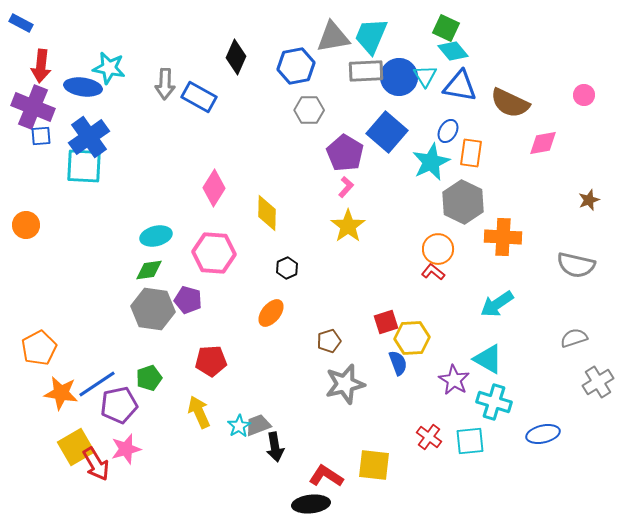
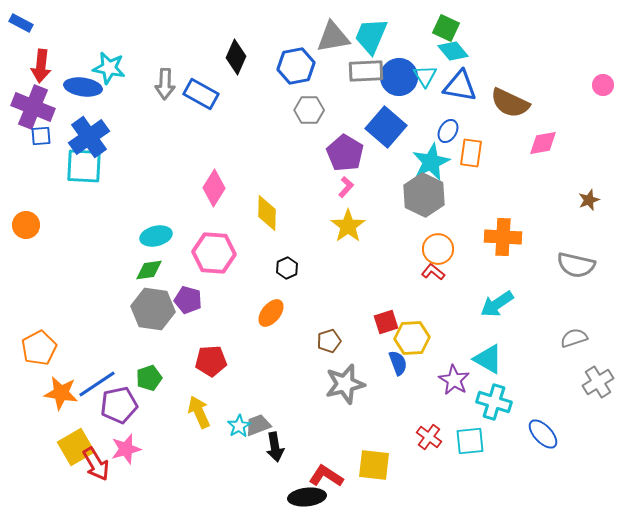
pink circle at (584, 95): moved 19 px right, 10 px up
blue rectangle at (199, 97): moved 2 px right, 3 px up
blue square at (387, 132): moved 1 px left, 5 px up
gray hexagon at (463, 202): moved 39 px left, 7 px up
blue ellipse at (543, 434): rotated 60 degrees clockwise
black ellipse at (311, 504): moved 4 px left, 7 px up
